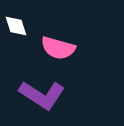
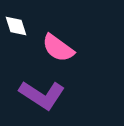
pink semicircle: rotated 20 degrees clockwise
